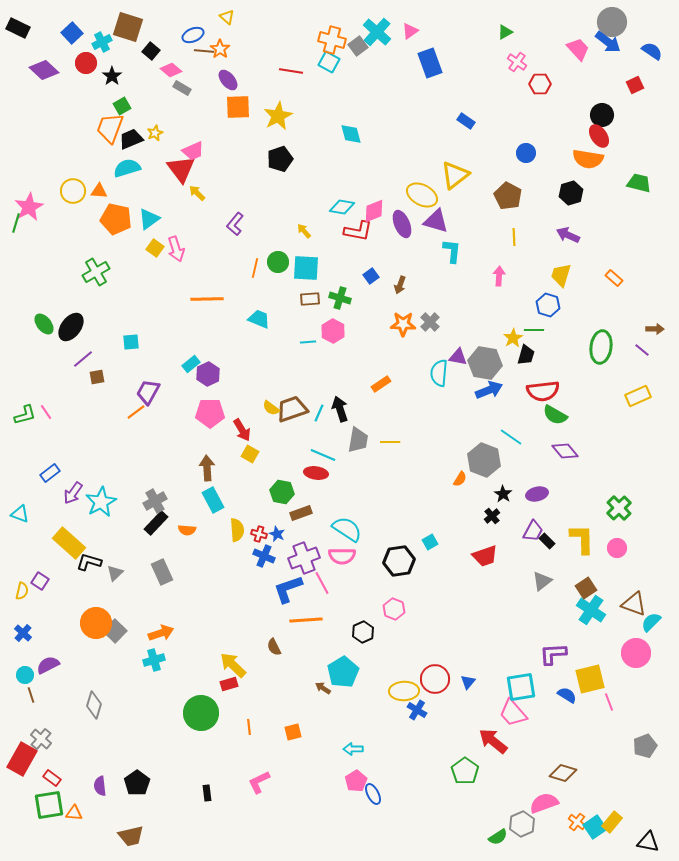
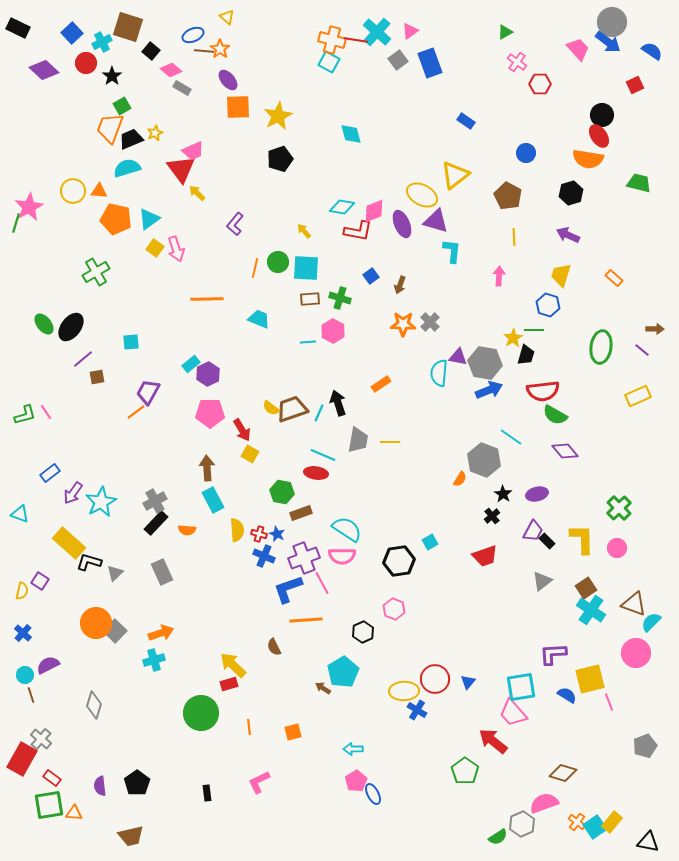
gray square at (358, 46): moved 40 px right, 14 px down
red line at (291, 71): moved 65 px right, 31 px up
black arrow at (340, 409): moved 2 px left, 6 px up
